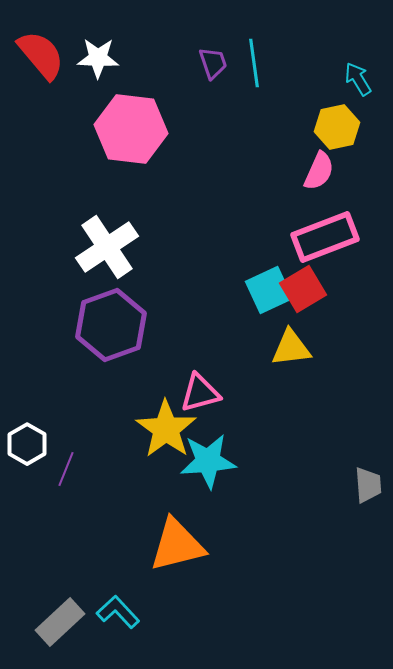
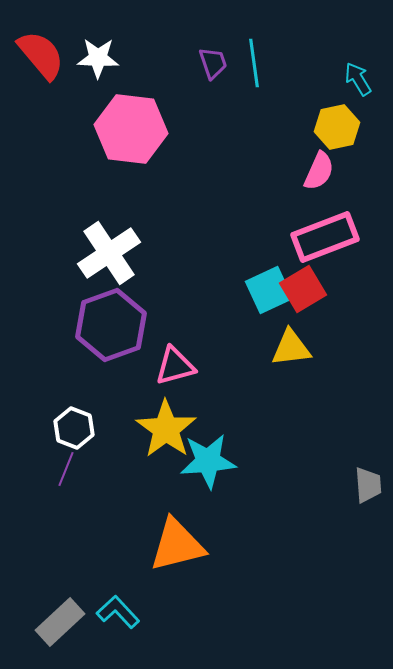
white cross: moved 2 px right, 6 px down
pink triangle: moved 25 px left, 27 px up
white hexagon: moved 47 px right, 16 px up; rotated 9 degrees counterclockwise
